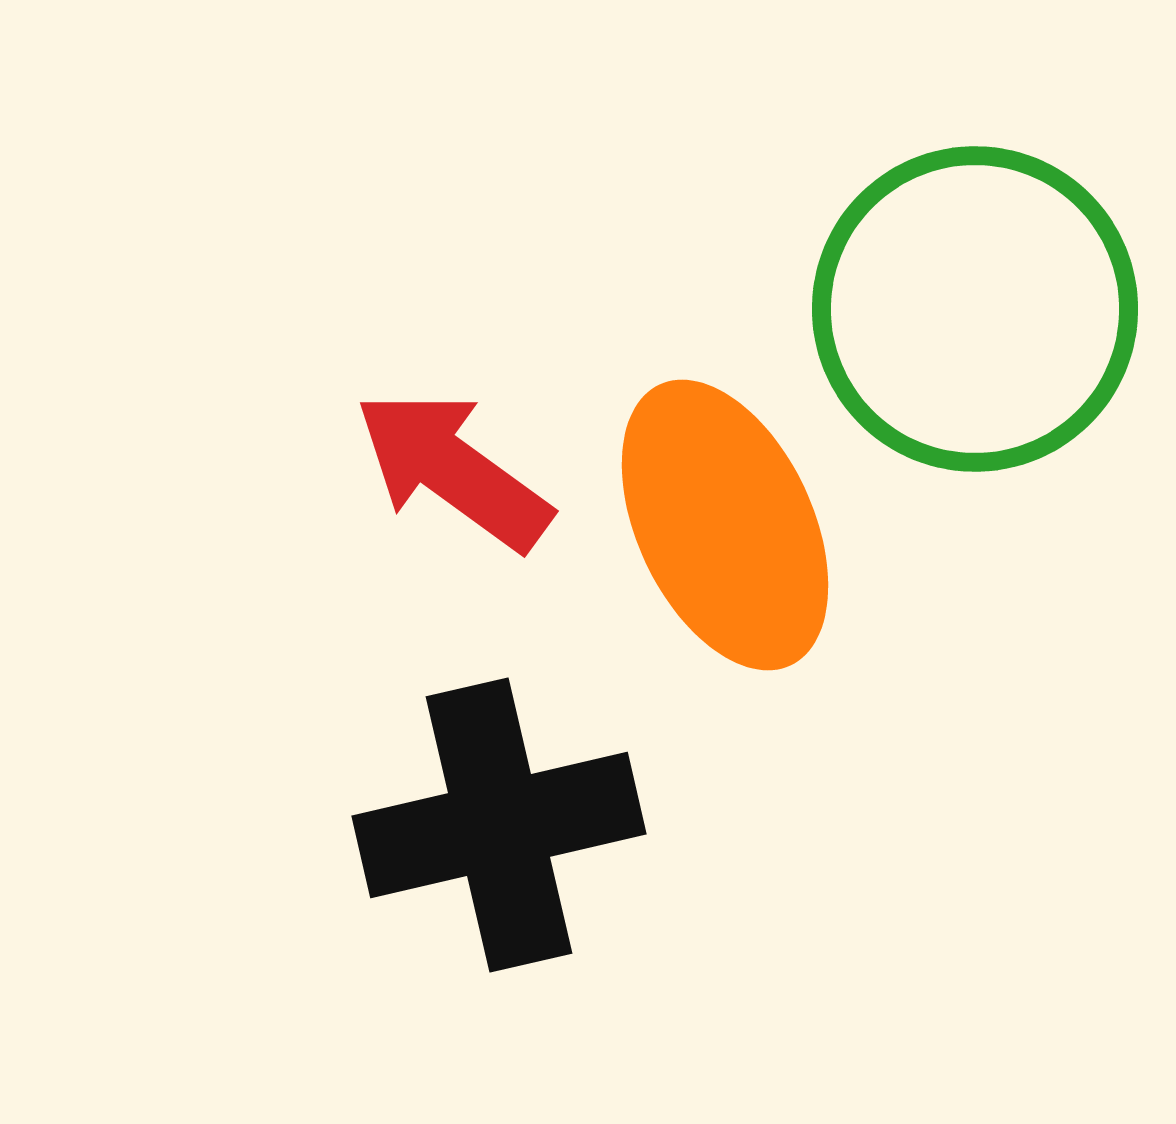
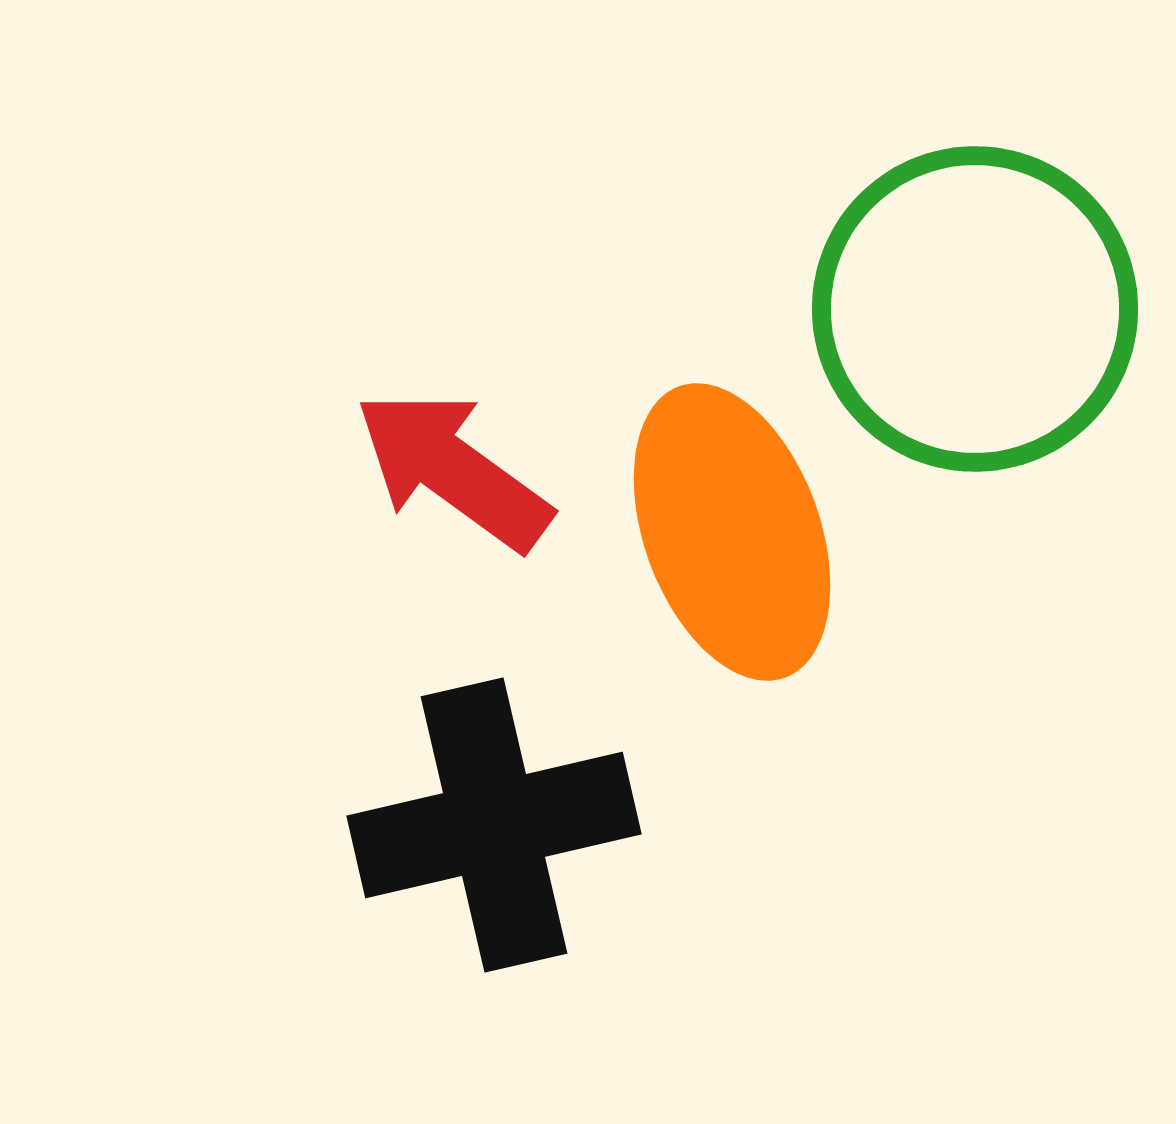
orange ellipse: moved 7 px right, 7 px down; rotated 5 degrees clockwise
black cross: moved 5 px left
